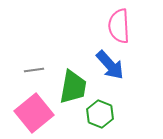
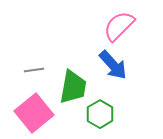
pink semicircle: rotated 48 degrees clockwise
blue arrow: moved 3 px right
green hexagon: rotated 8 degrees clockwise
